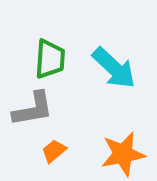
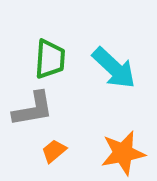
orange star: moved 1 px up
